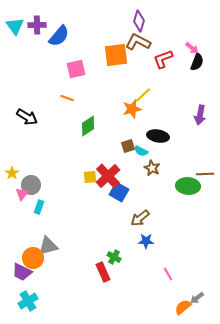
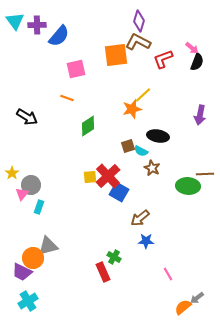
cyan triangle: moved 5 px up
